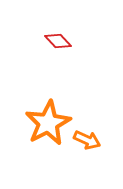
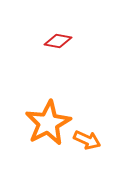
red diamond: rotated 36 degrees counterclockwise
